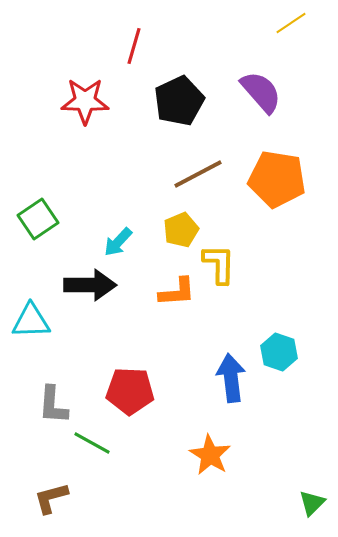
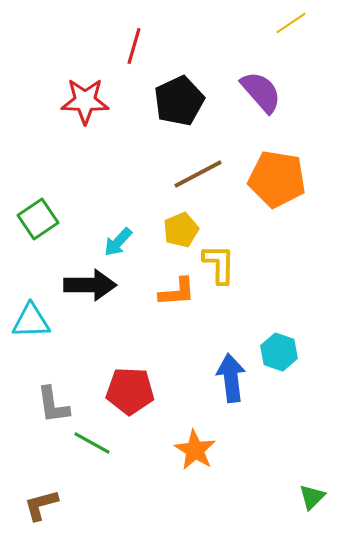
gray L-shape: rotated 12 degrees counterclockwise
orange star: moved 15 px left, 5 px up
brown L-shape: moved 10 px left, 7 px down
green triangle: moved 6 px up
